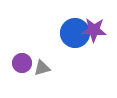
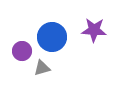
blue circle: moved 23 px left, 4 px down
purple circle: moved 12 px up
